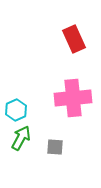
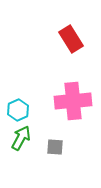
red rectangle: moved 3 px left; rotated 8 degrees counterclockwise
pink cross: moved 3 px down
cyan hexagon: moved 2 px right
